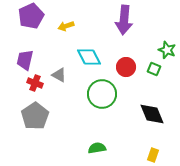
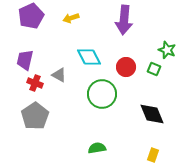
yellow arrow: moved 5 px right, 8 px up
